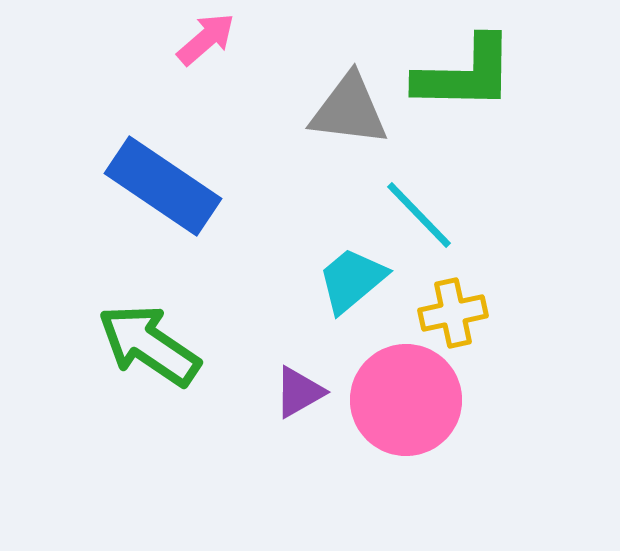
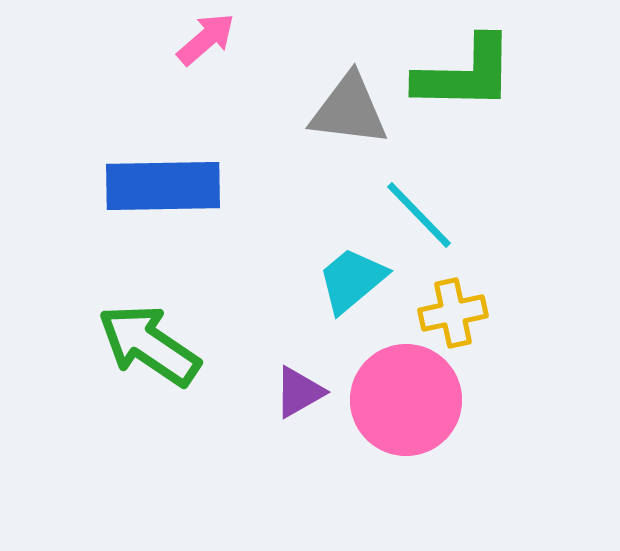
blue rectangle: rotated 35 degrees counterclockwise
